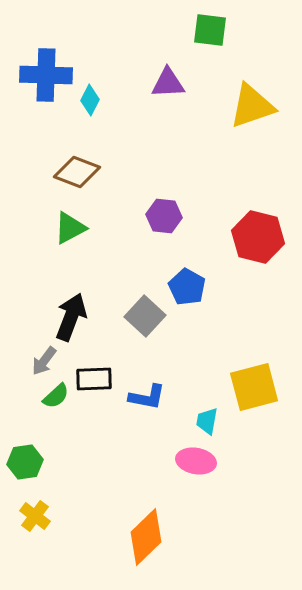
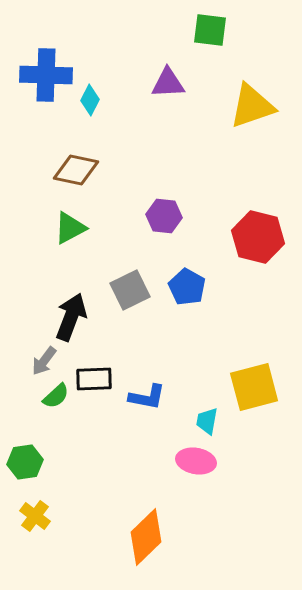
brown diamond: moved 1 px left, 2 px up; rotated 9 degrees counterclockwise
gray square: moved 15 px left, 26 px up; rotated 21 degrees clockwise
